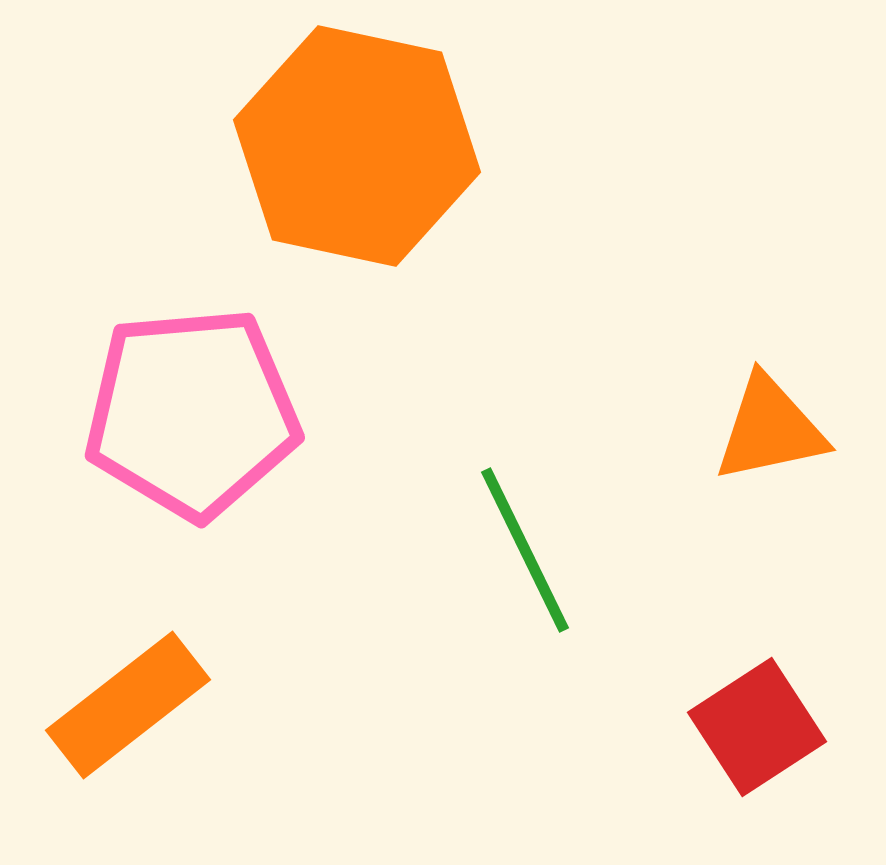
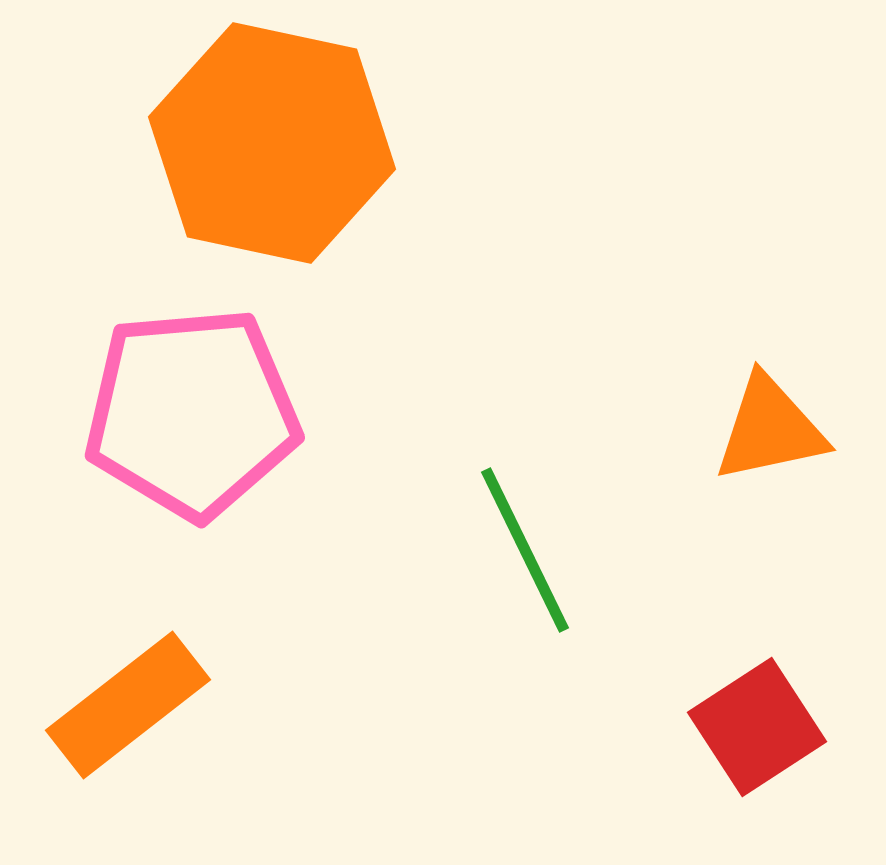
orange hexagon: moved 85 px left, 3 px up
